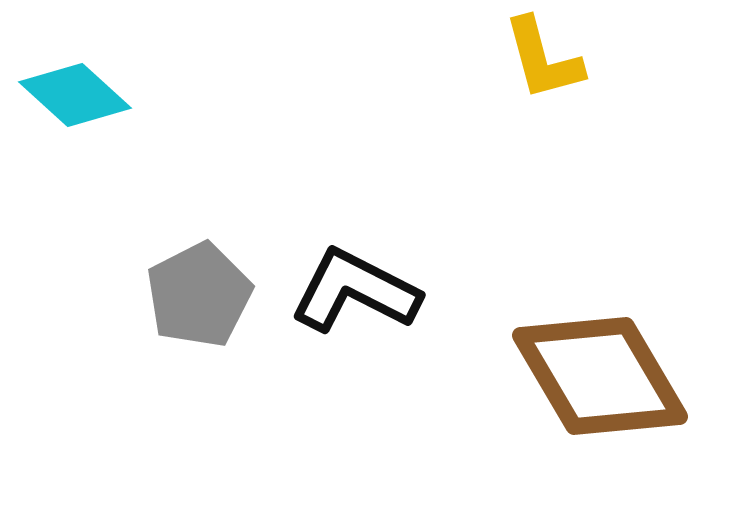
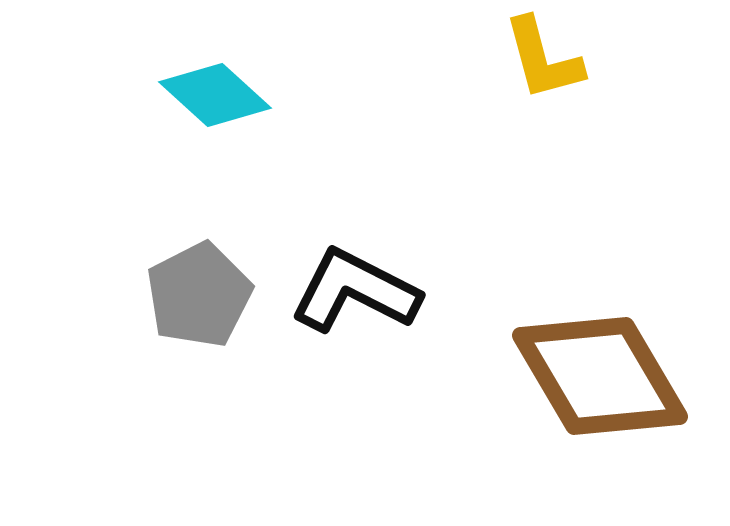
cyan diamond: moved 140 px right
